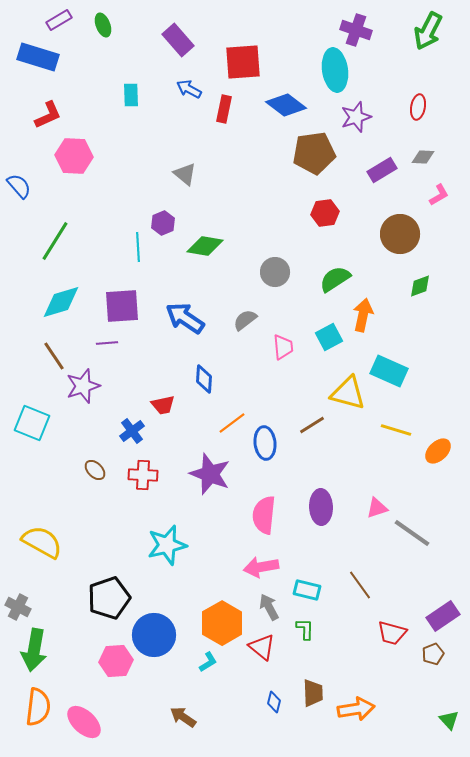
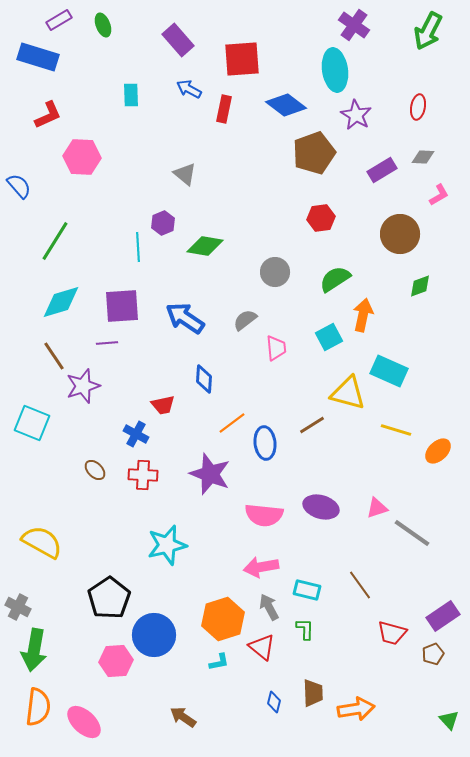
purple cross at (356, 30): moved 2 px left, 5 px up; rotated 16 degrees clockwise
red square at (243, 62): moved 1 px left, 3 px up
purple star at (356, 117): moved 2 px up; rotated 24 degrees counterclockwise
brown pentagon at (314, 153): rotated 12 degrees counterclockwise
pink hexagon at (74, 156): moved 8 px right, 1 px down
red hexagon at (325, 213): moved 4 px left, 5 px down
pink trapezoid at (283, 347): moved 7 px left, 1 px down
blue cross at (132, 431): moved 4 px right, 3 px down; rotated 25 degrees counterclockwise
purple ellipse at (321, 507): rotated 72 degrees counterclockwise
pink semicircle at (264, 515): rotated 90 degrees counterclockwise
black pentagon at (109, 598): rotated 15 degrees counterclockwise
orange hexagon at (222, 623): moved 1 px right, 4 px up; rotated 12 degrees clockwise
cyan L-shape at (208, 662): moved 11 px right; rotated 20 degrees clockwise
